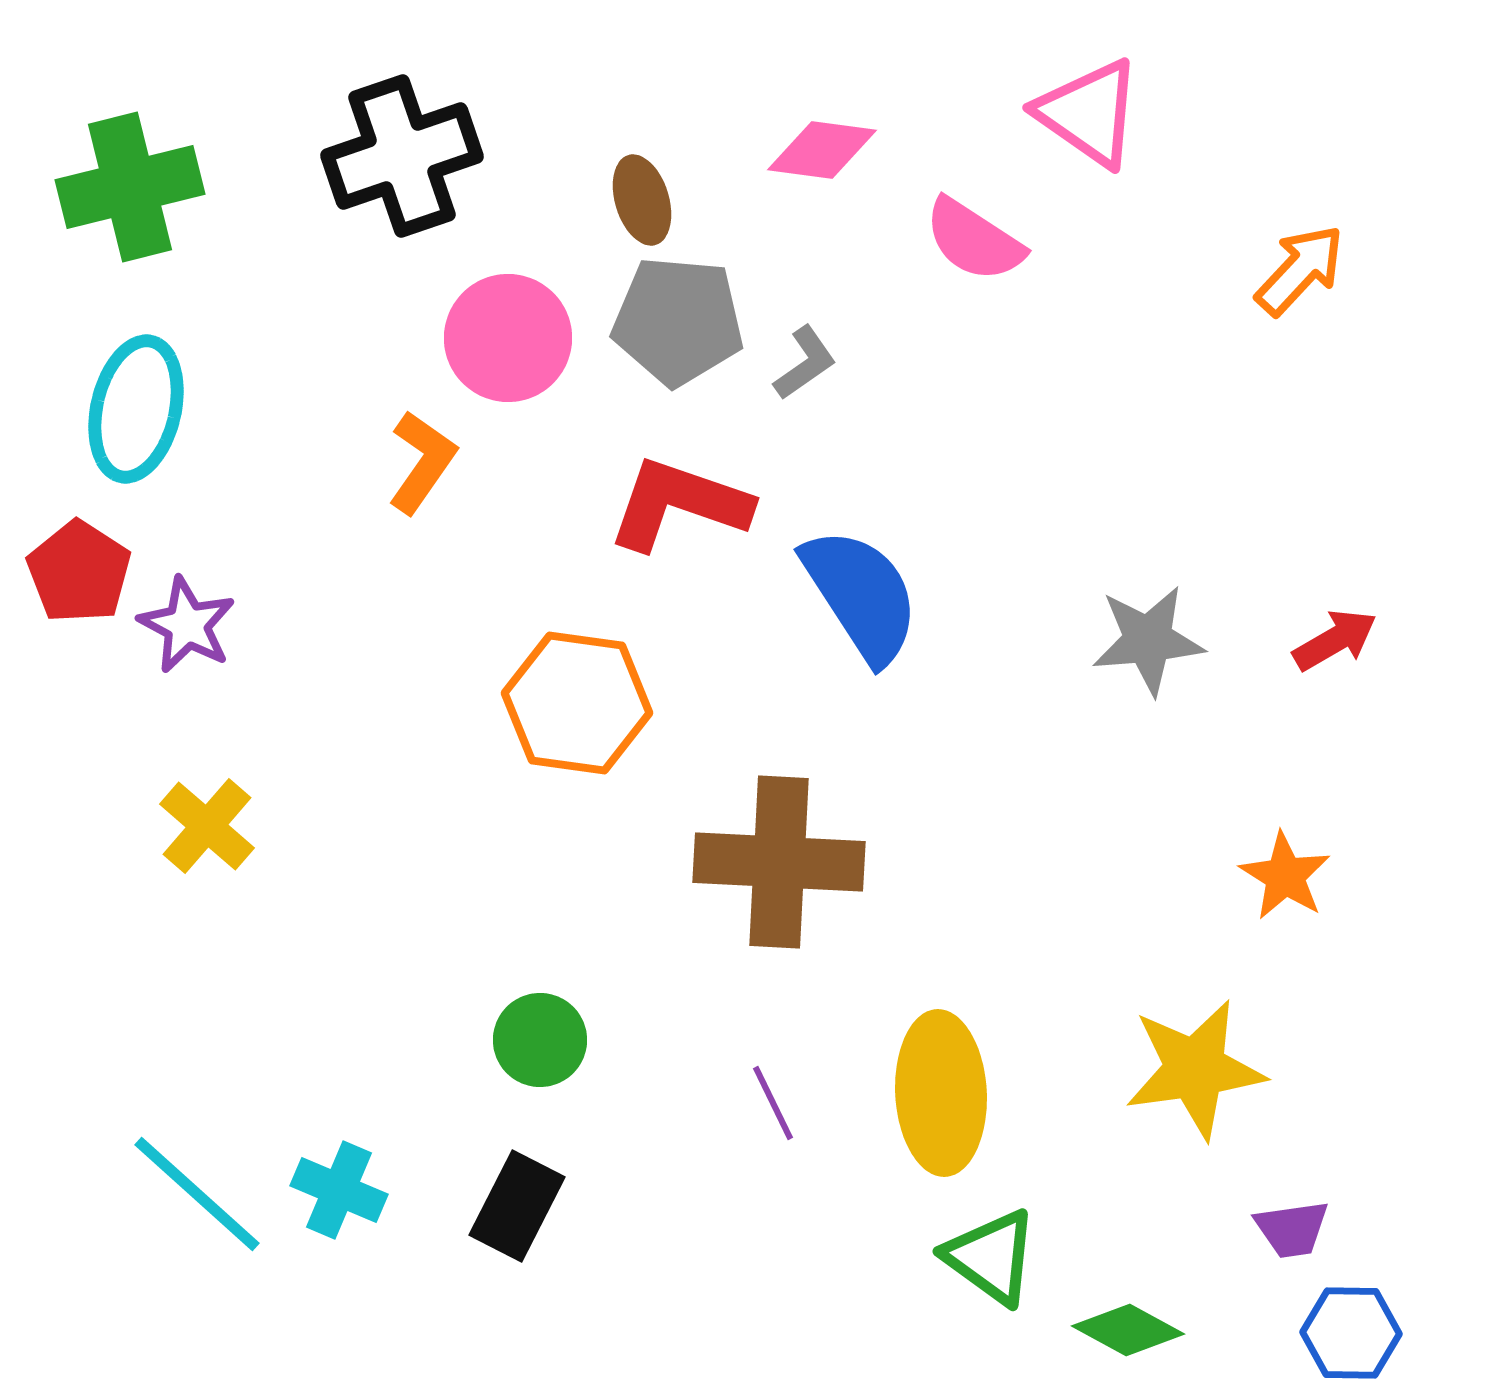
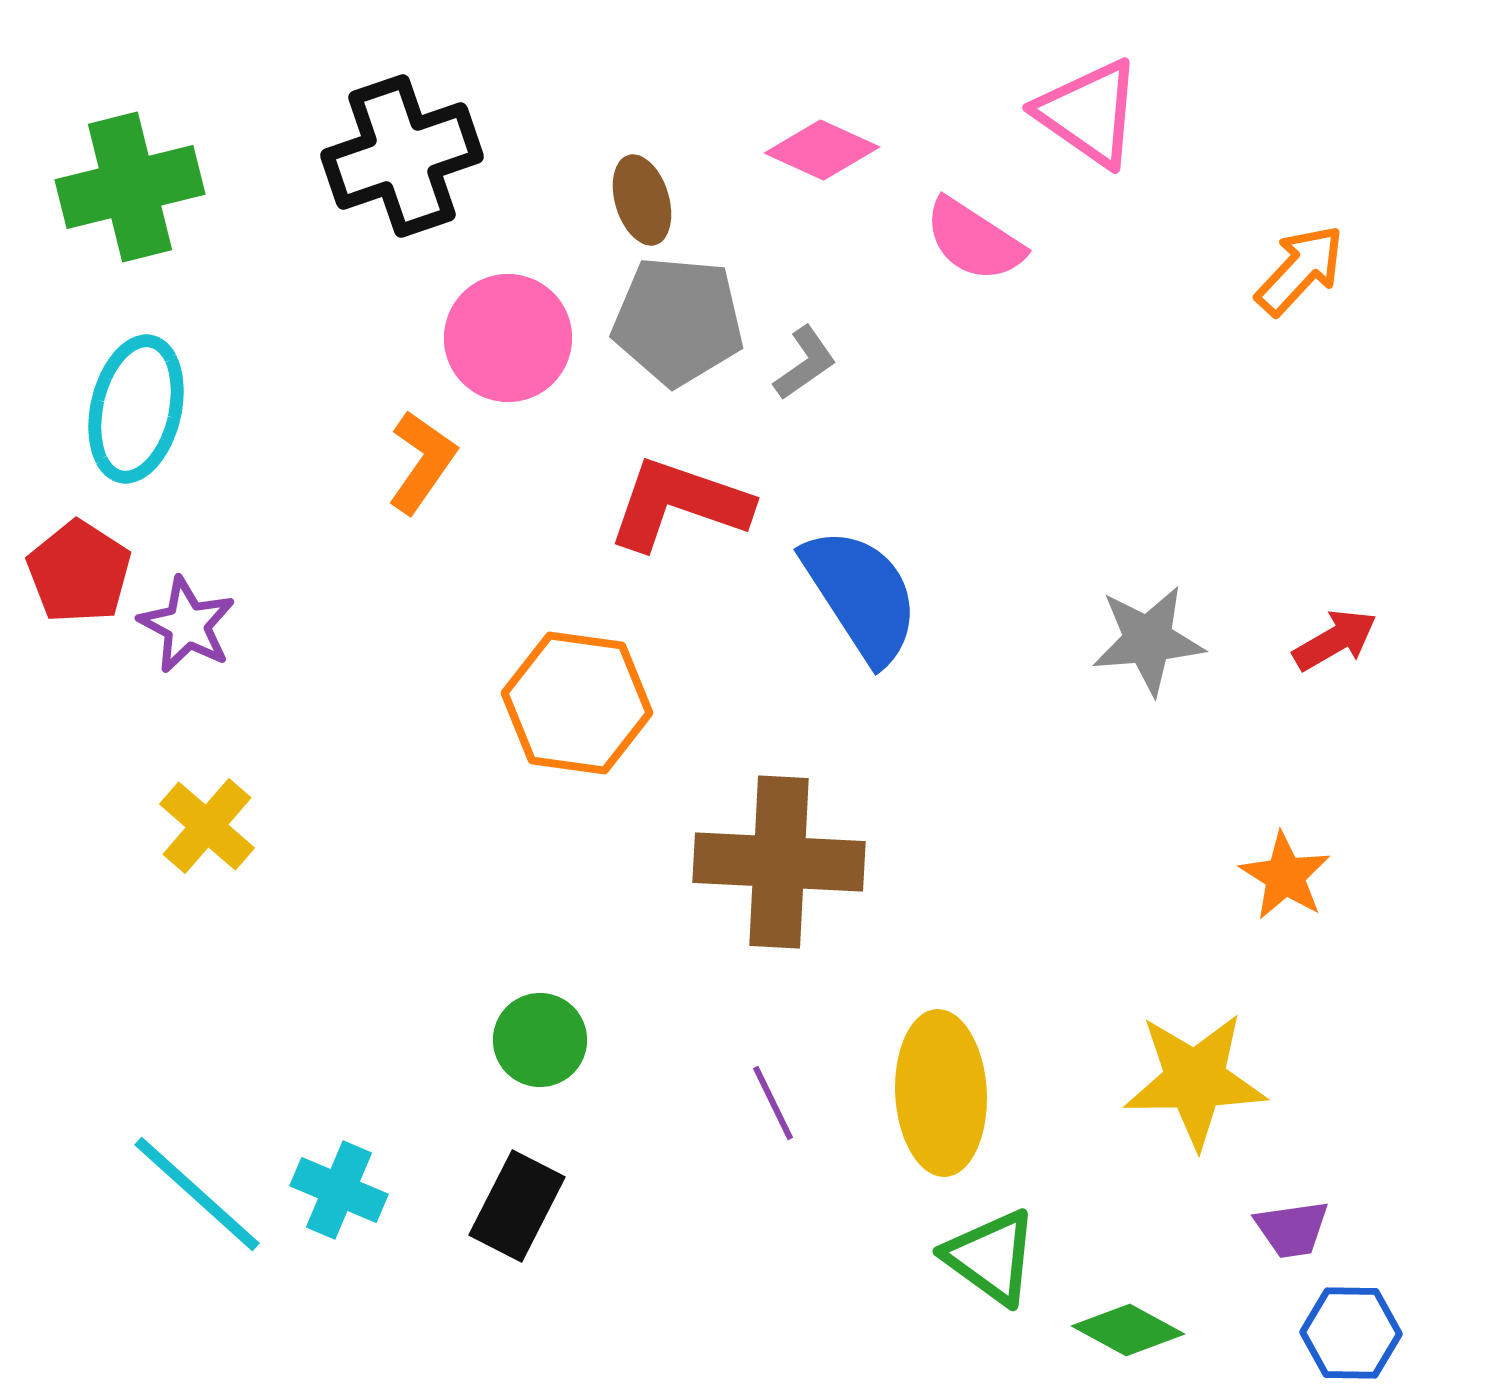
pink diamond: rotated 17 degrees clockwise
yellow star: moved 11 px down; rotated 7 degrees clockwise
